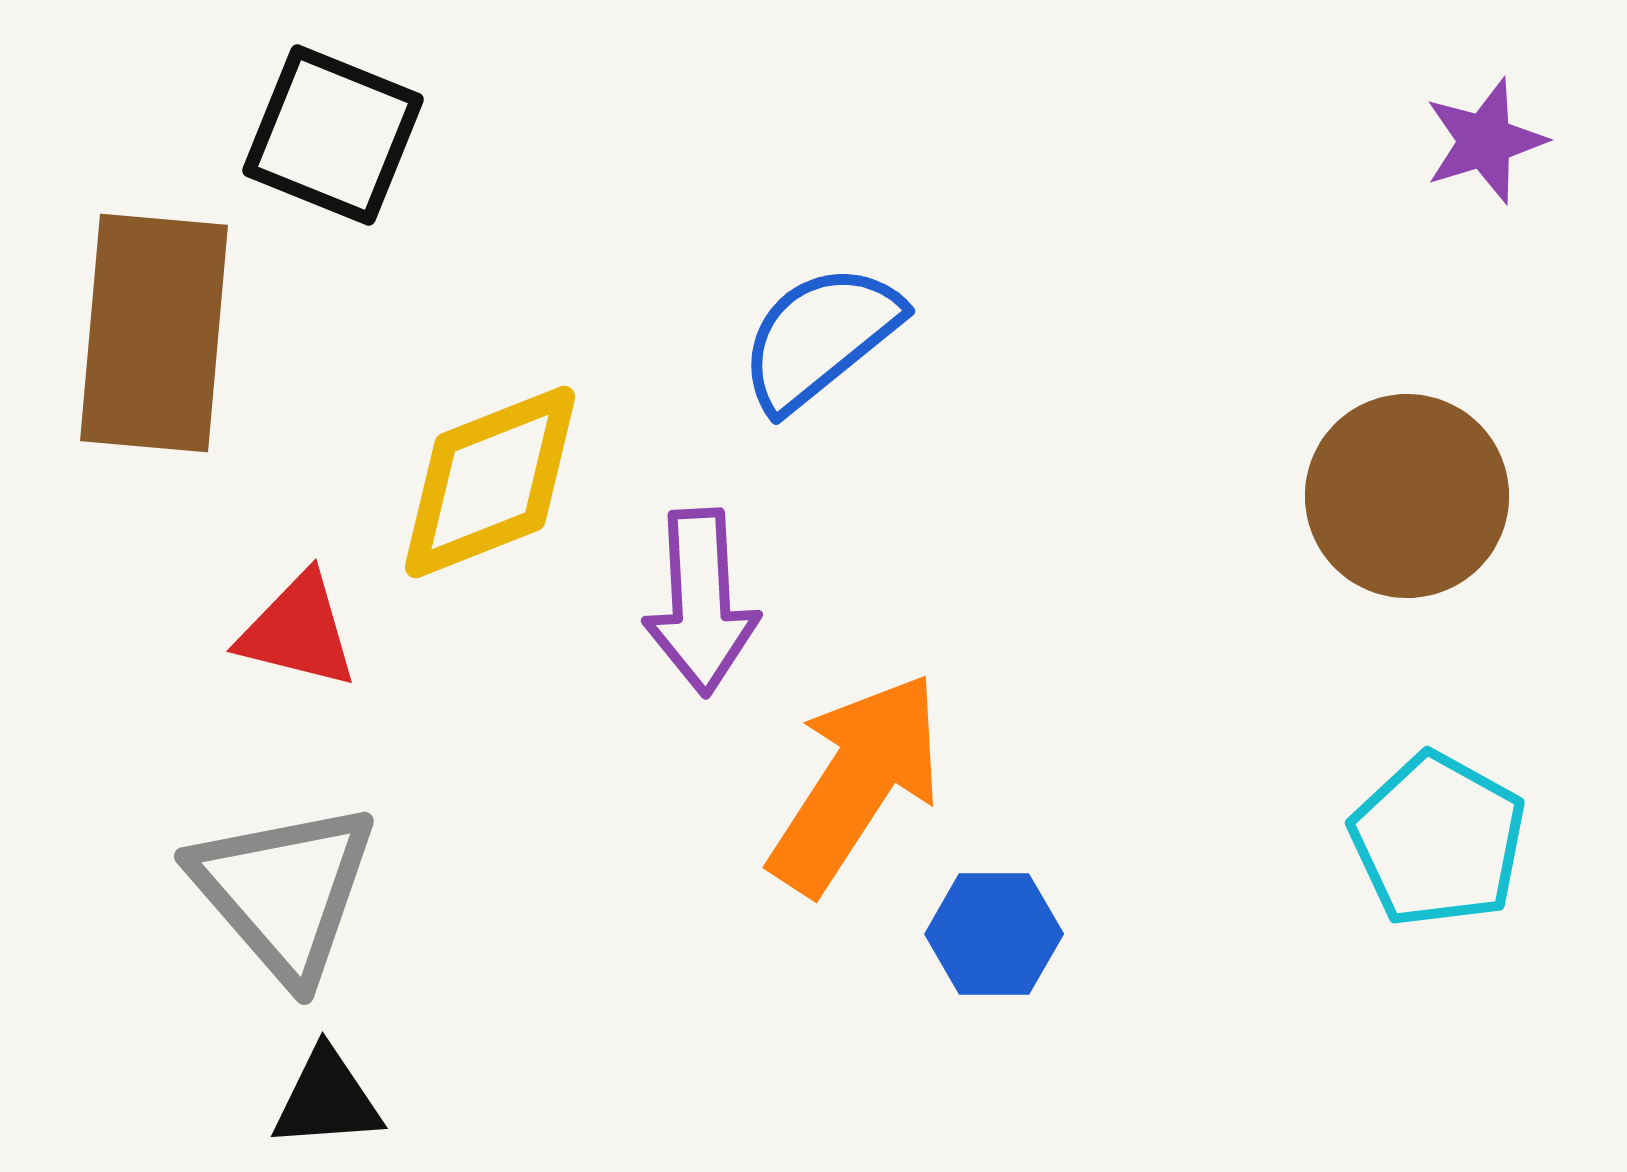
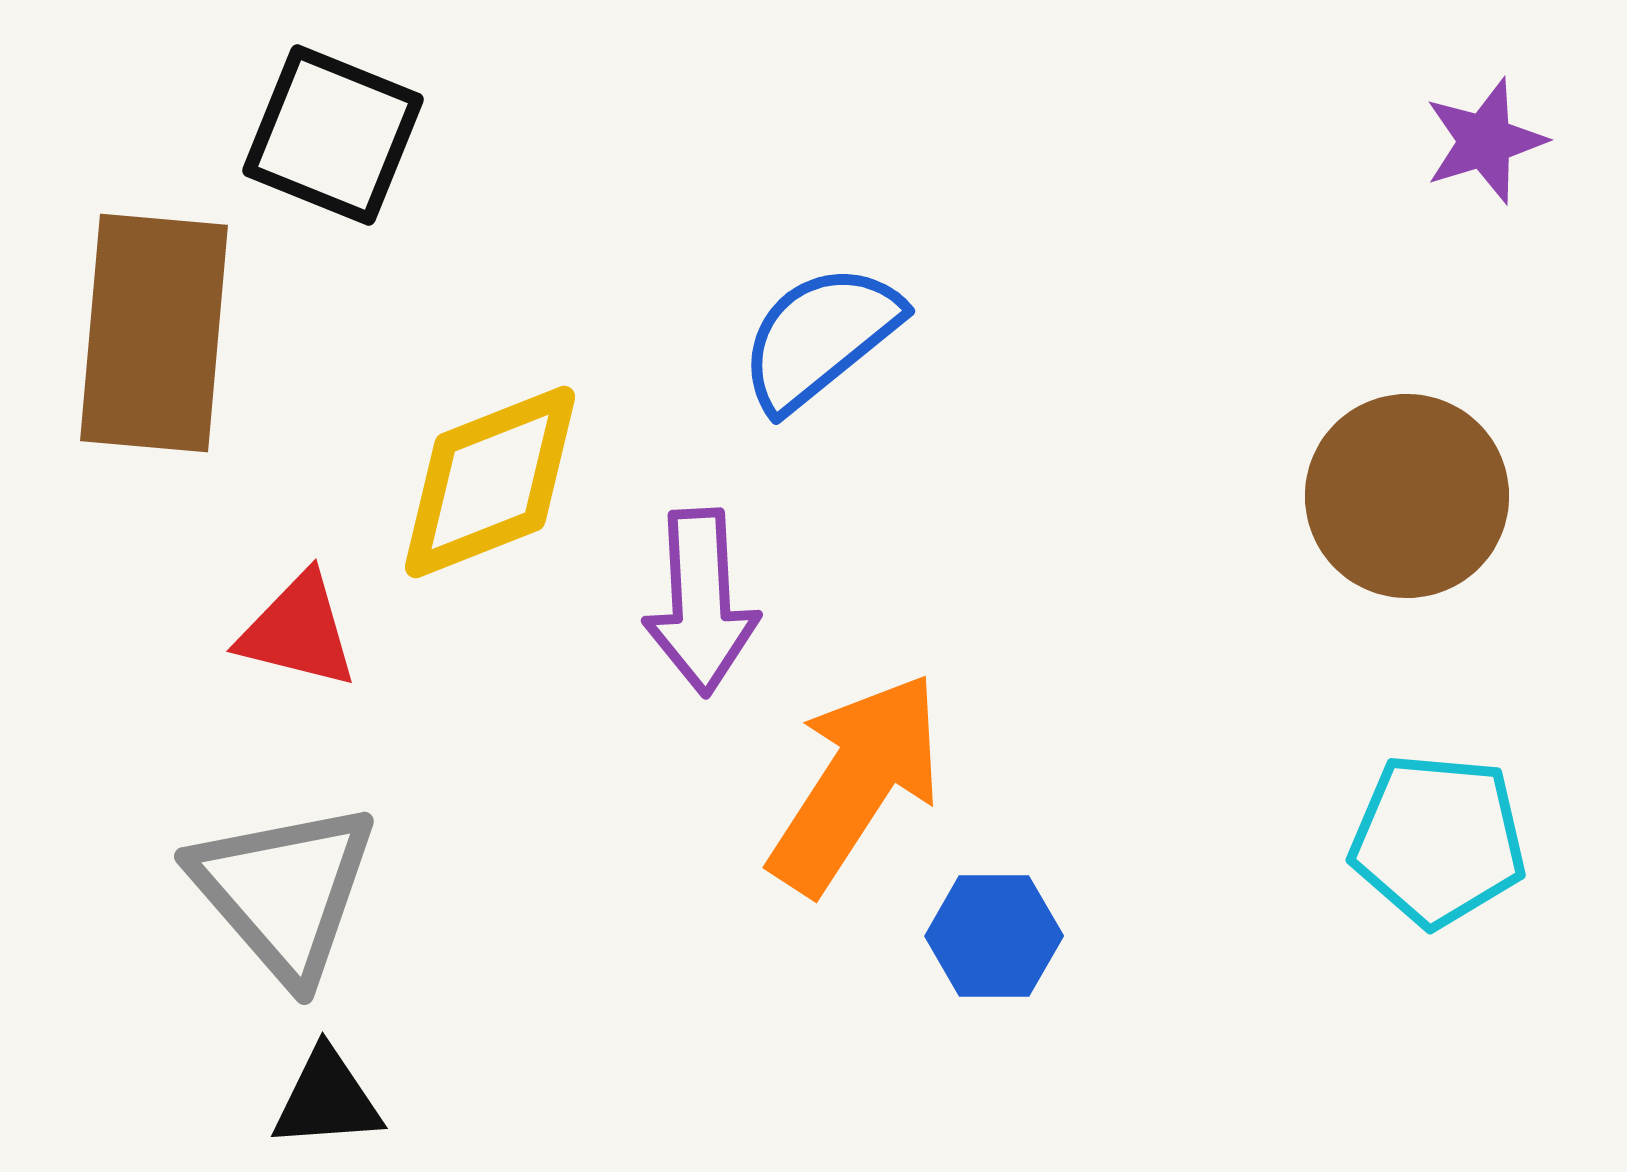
cyan pentagon: rotated 24 degrees counterclockwise
blue hexagon: moved 2 px down
